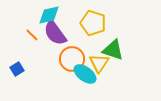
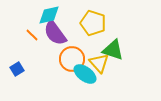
yellow triangle: rotated 15 degrees counterclockwise
